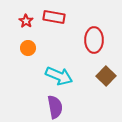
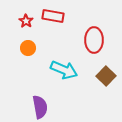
red rectangle: moved 1 px left, 1 px up
cyan arrow: moved 5 px right, 6 px up
purple semicircle: moved 15 px left
